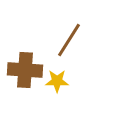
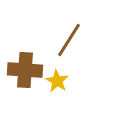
yellow star: rotated 30 degrees clockwise
